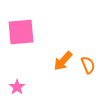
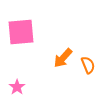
orange arrow: moved 3 px up
